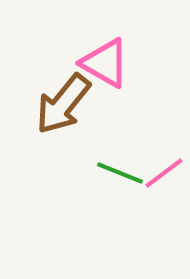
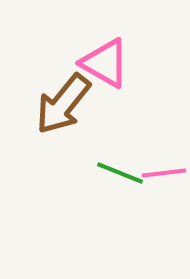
pink line: rotated 30 degrees clockwise
